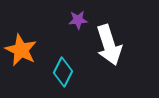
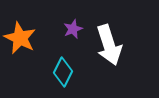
purple star: moved 5 px left, 9 px down; rotated 18 degrees counterclockwise
orange star: moved 1 px left, 12 px up
